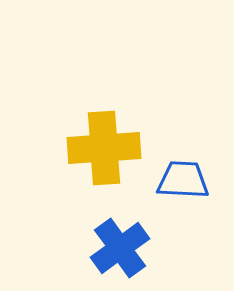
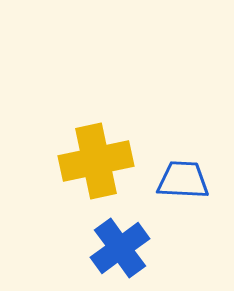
yellow cross: moved 8 px left, 13 px down; rotated 8 degrees counterclockwise
